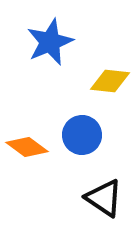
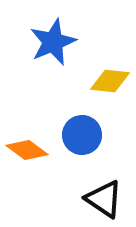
blue star: moved 3 px right
orange diamond: moved 3 px down
black triangle: moved 1 px down
